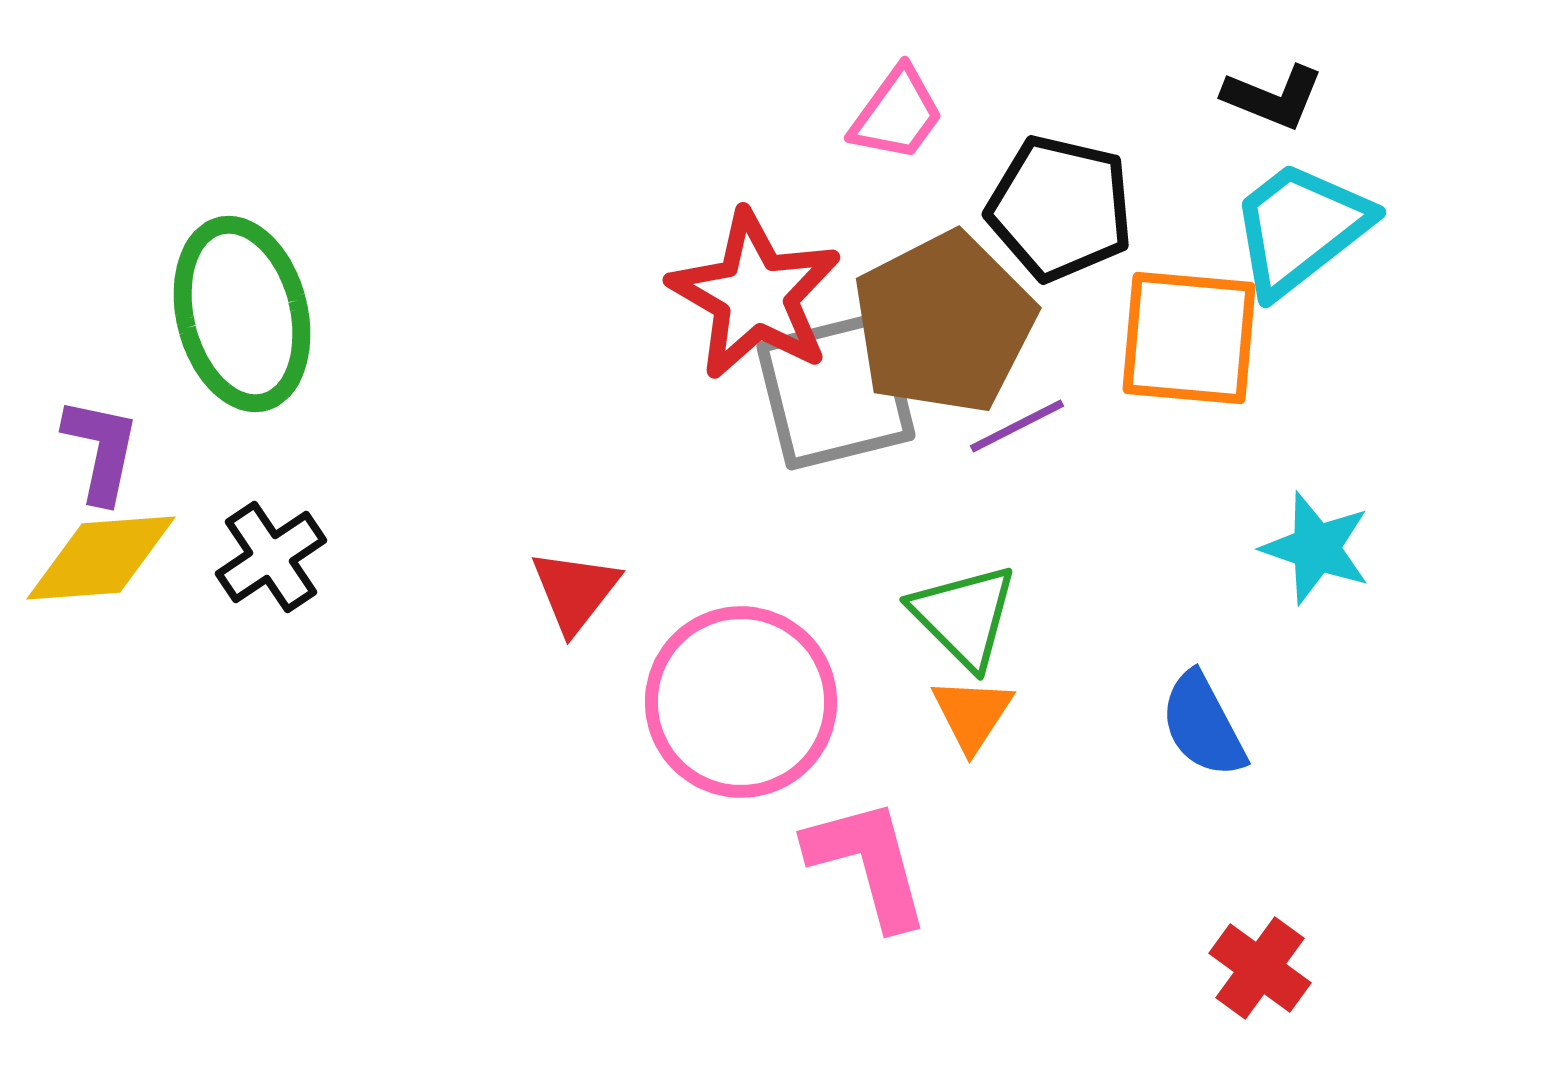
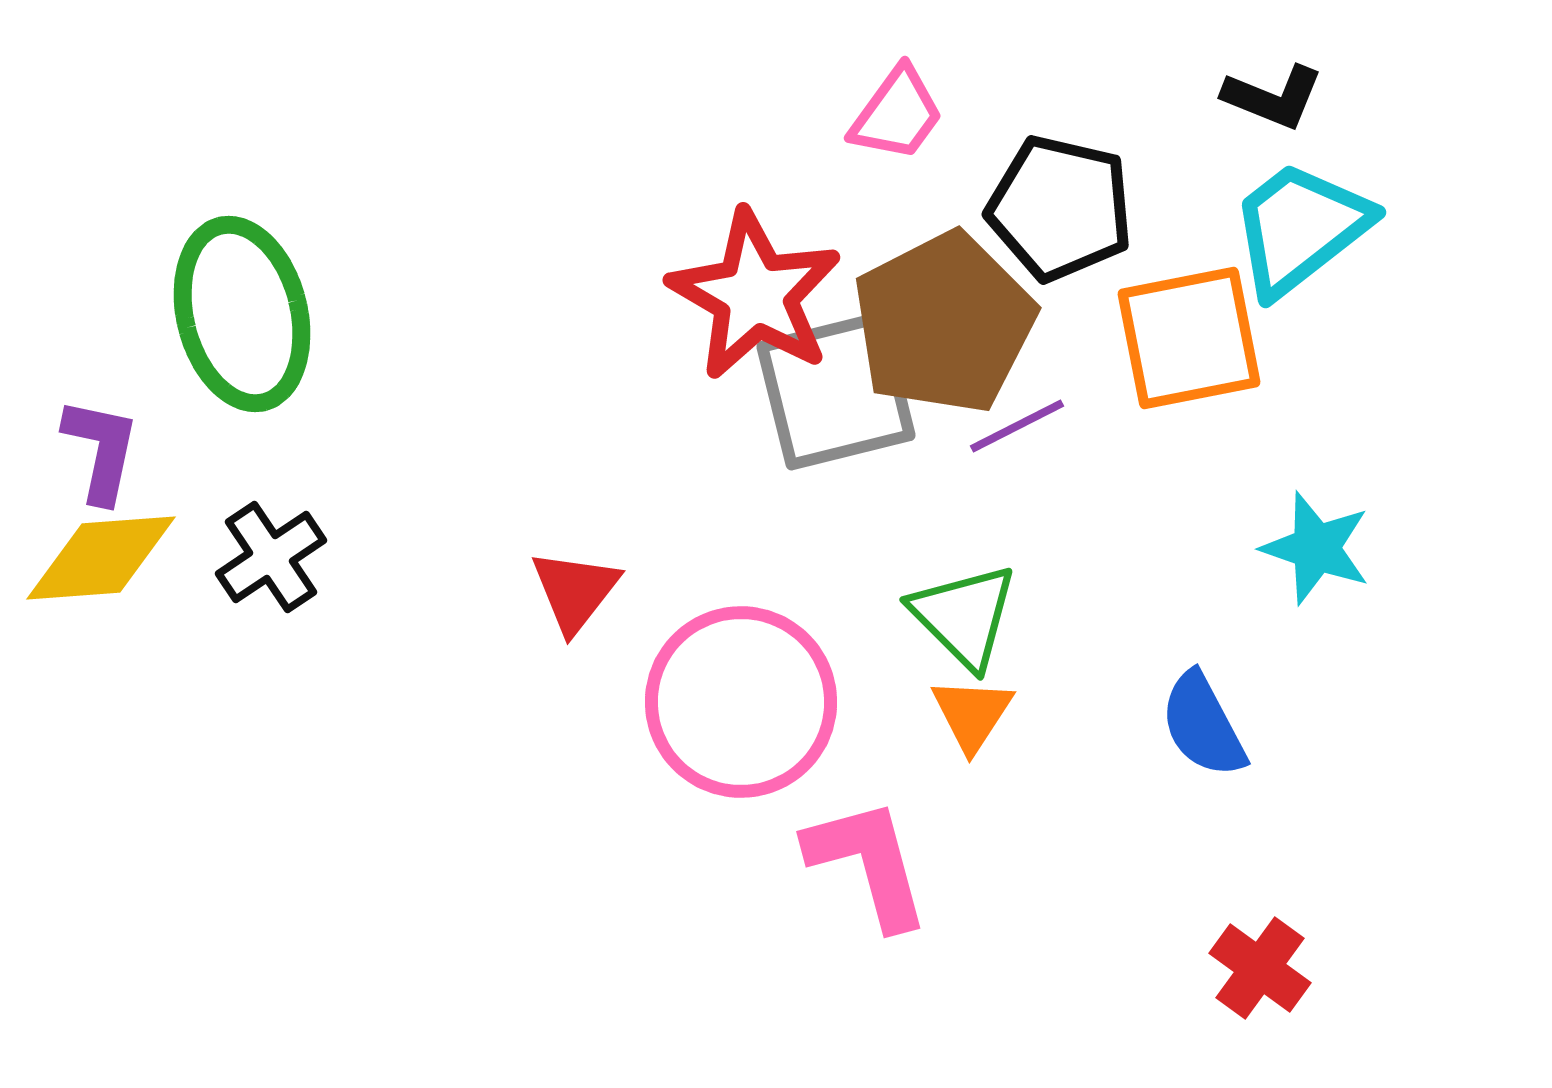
orange square: rotated 16 degrees counterclockwise
